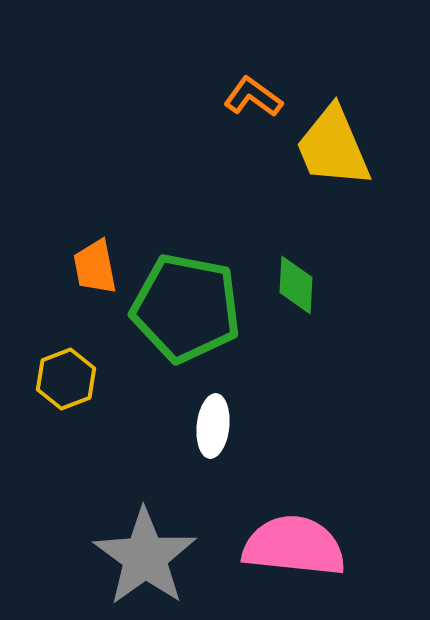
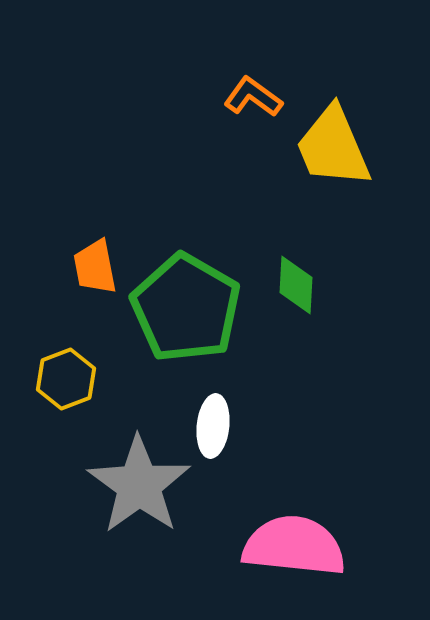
green pentagon: rotated 19 degrees clockwise
gray star: moved 6 px left, 72 px up
